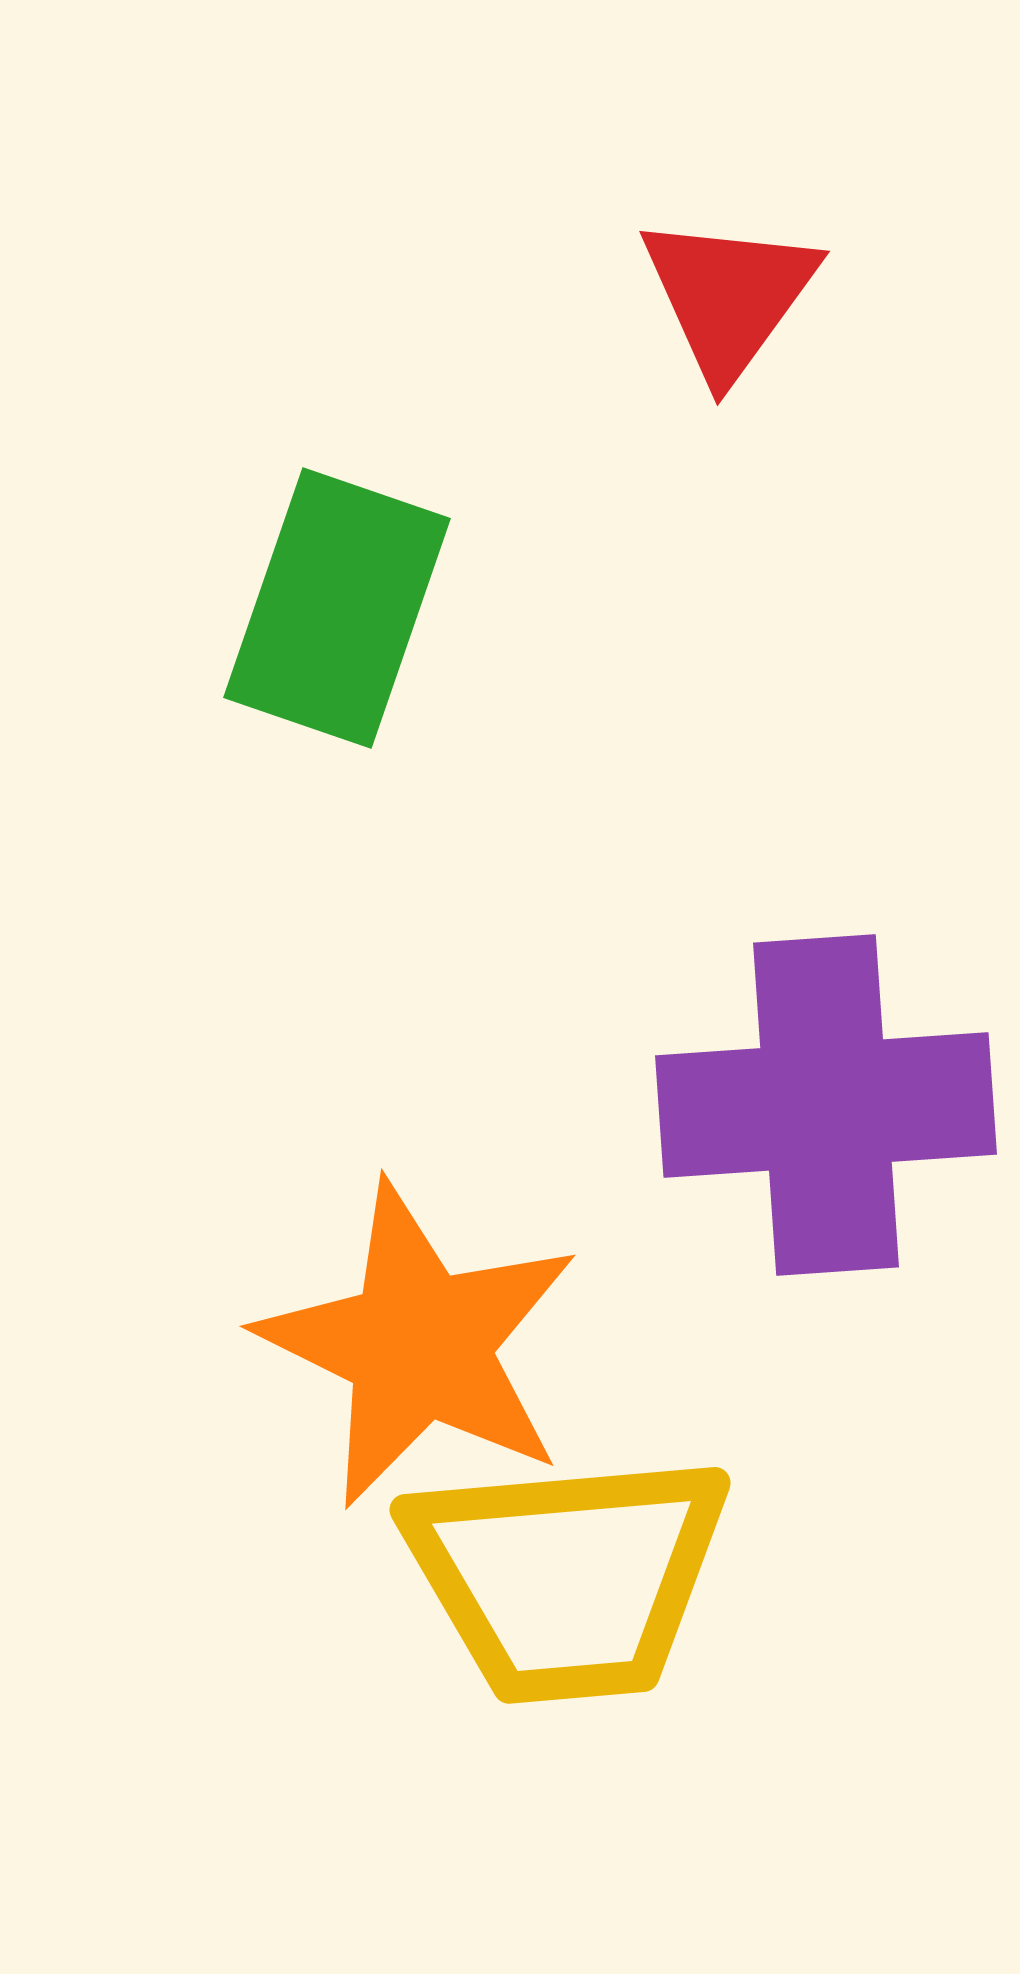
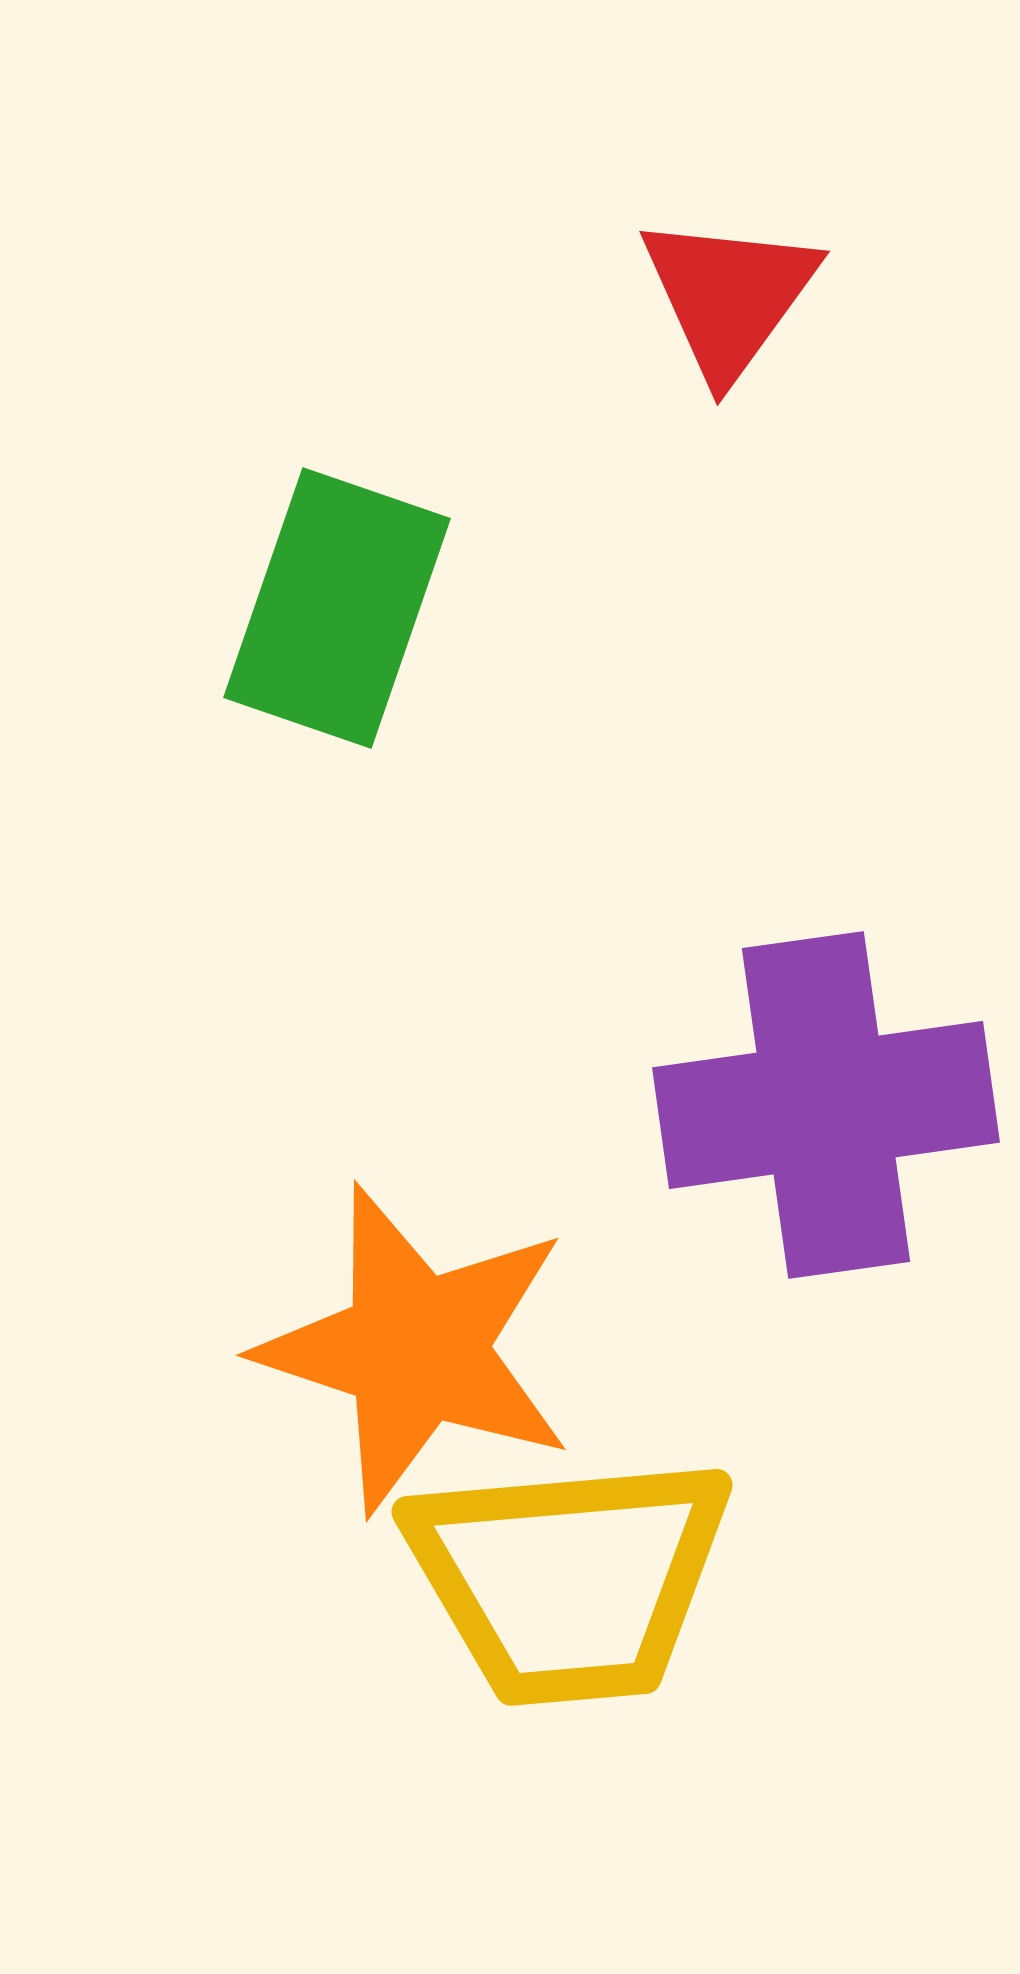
purple cross: rotated 4 degrees counterclockwise
orange star: moved 3 px left, 4 px down; rotated 8 degrees counterclockwise
yellow trapezoid: moved 2 px right, 2 px down
